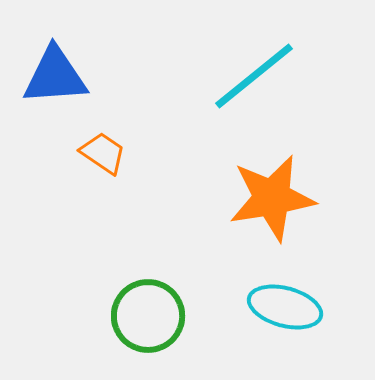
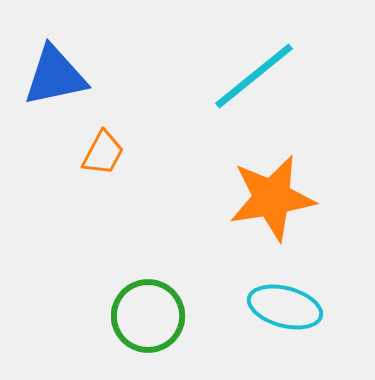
blue triangle: rotated 8 degrees counterclockwise
orange trapezoid: rotated 84 degrees clockwise
